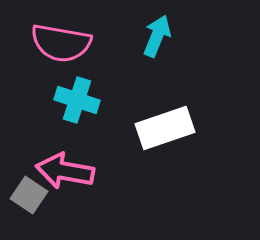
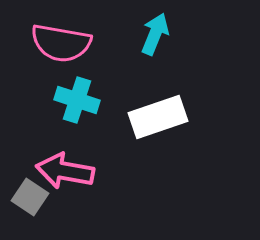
cyan arrow: moved 2 px left, 2 px up
white rectangle: moved 7 px left, 11 px up
gray square: moved 1 px right, 2 px down
